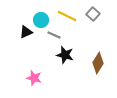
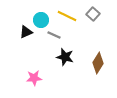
black star: moved 2 px down
pink star: rotated 21 degrees counterclockwise
